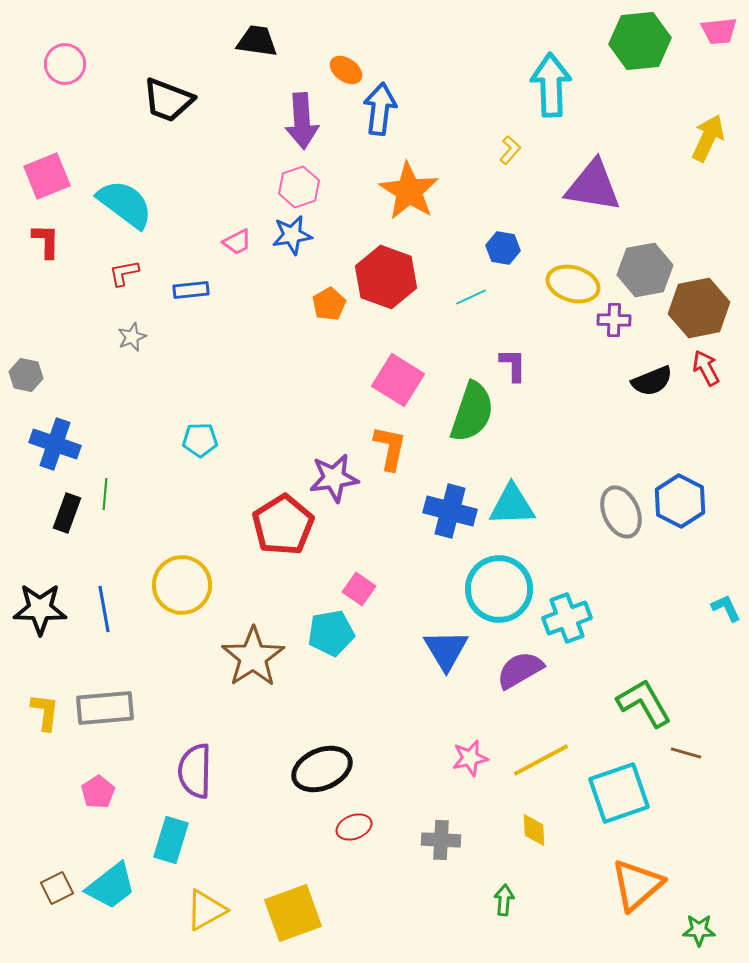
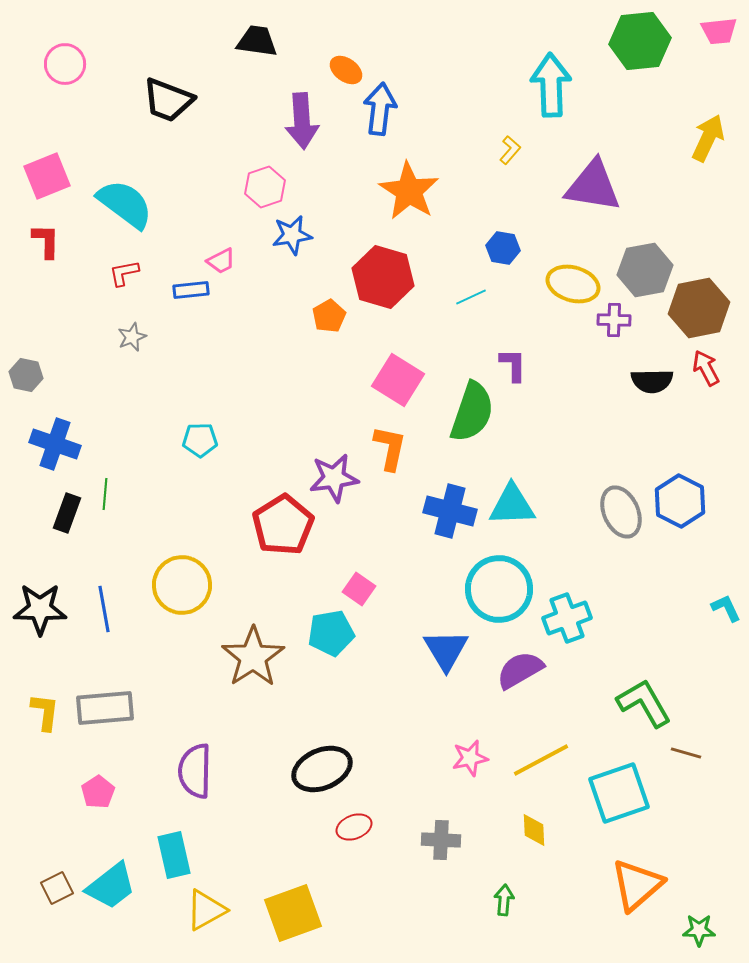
pink hexagon at (299, 187): moved 34 px left
pink trapezoid at (237, 242): moved 16 px left, 19 px down
red hexagon at (386, 277): moved 3 px left; rotated 4 degrees counterclockwise
orange pentagon at (329, 304): moved 12 px down
black semicircle at (652, 381): rotated 21 degrees clockwise
cyan rectangle at (171, 840): moved 3 px right, 15 px down; rotated 30 degrees counterclockwise
